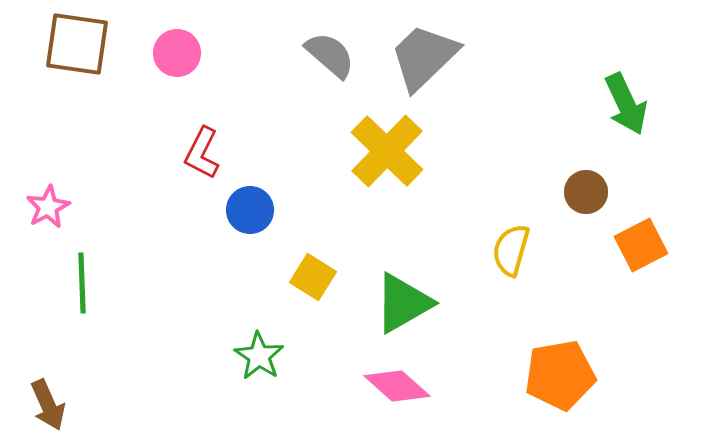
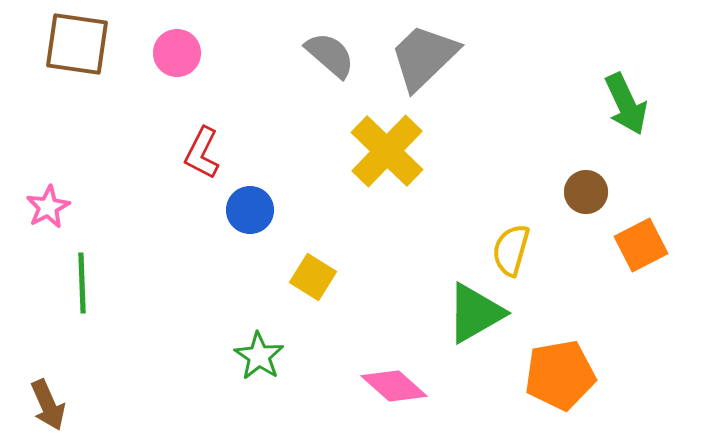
green triangle: moved 72 px right, 10 px down
pink diamond: moved 3 px left
